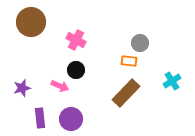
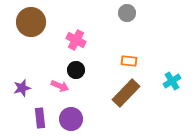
gray circle: moved 13 px left, 30 px up
